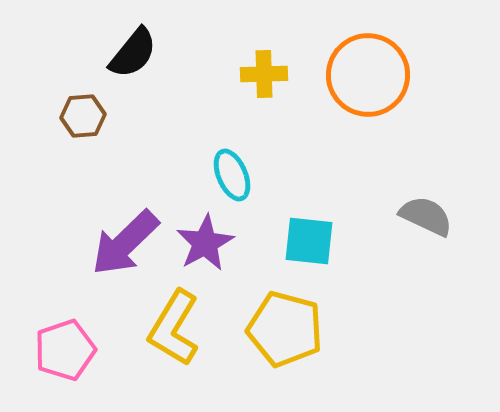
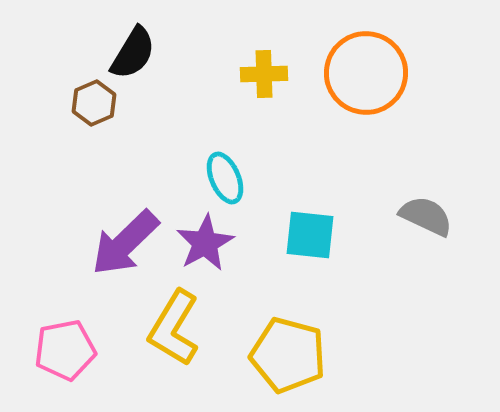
black semicircle: rotated 8 degrees counterclockwise
orange circle: moved 2 px left, 2 px up
brown hexagon: moved 11 px right, 13 px up; rotated 18 degrees counterclockwise
cyan ellipse: moved 7 px left, 3 px down
cyan square: moved 1 px right, 6 px up
yellow pentagon: moved 3 px right, 26 px down
pink pentagon: rotated 8 degrees clockwise
